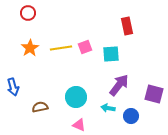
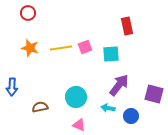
orange star: rotated 24 degrees counterclockwise
blue arrow: moved 1 px left; rotated 18 degrees clockwise
